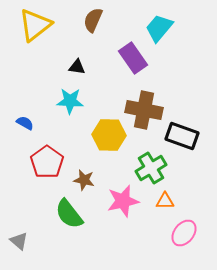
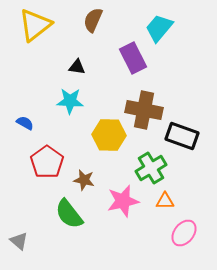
purple rectangle: rotated 8 degrees clockwise
